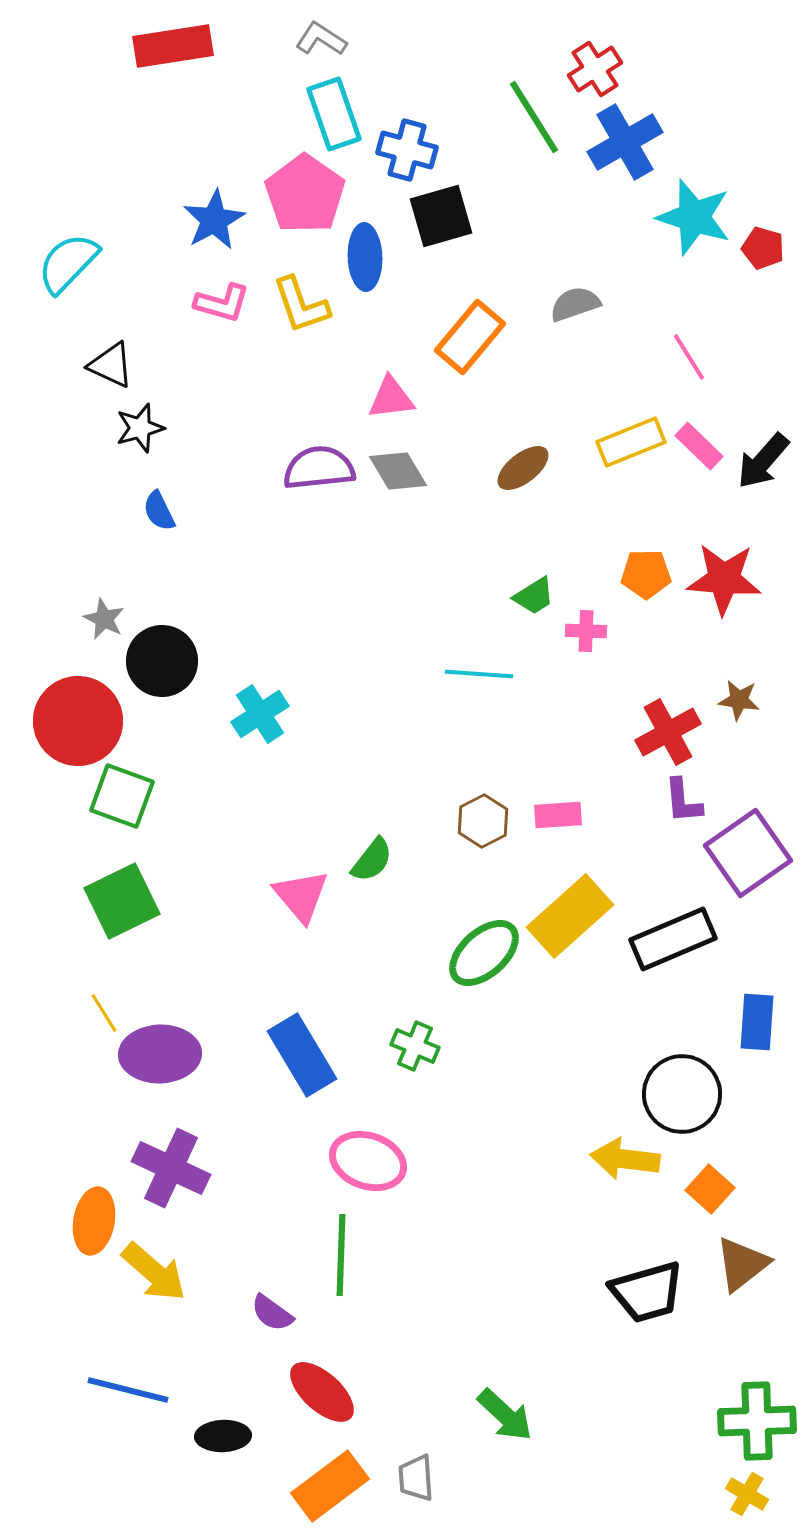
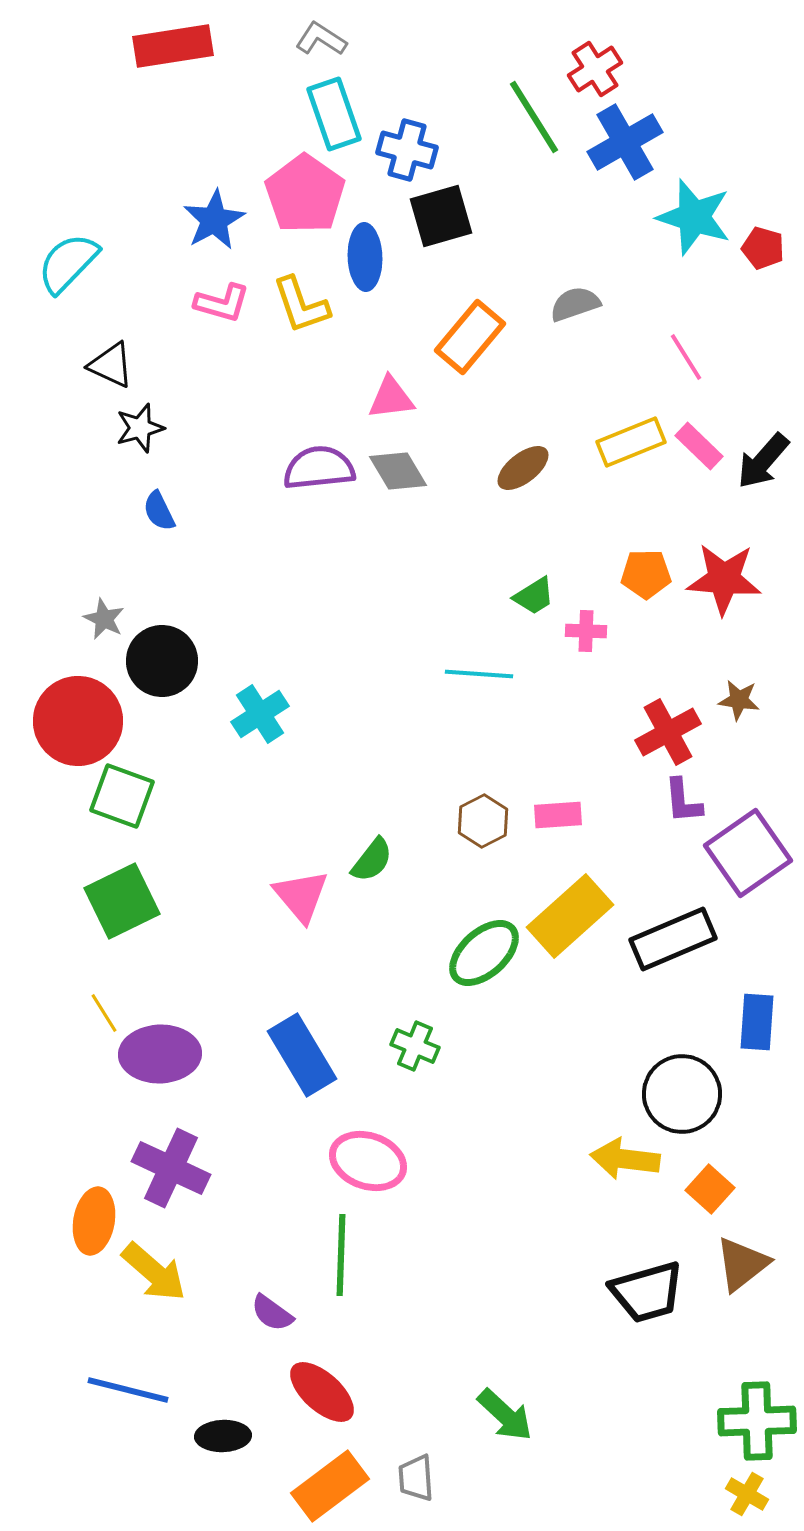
pink line at (689, 357): moved 3 px left
